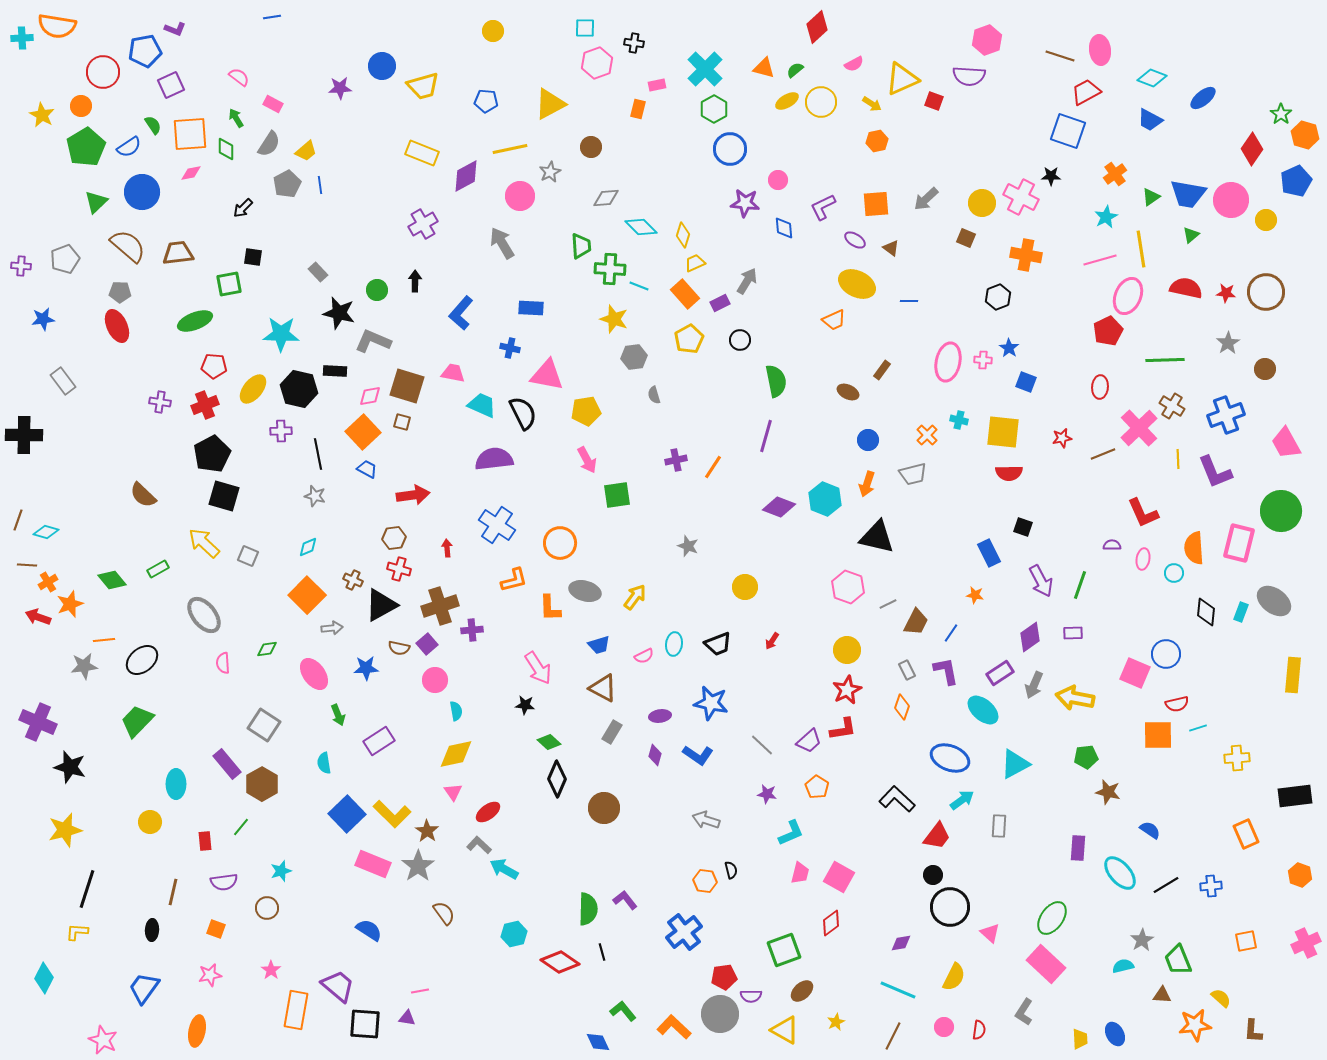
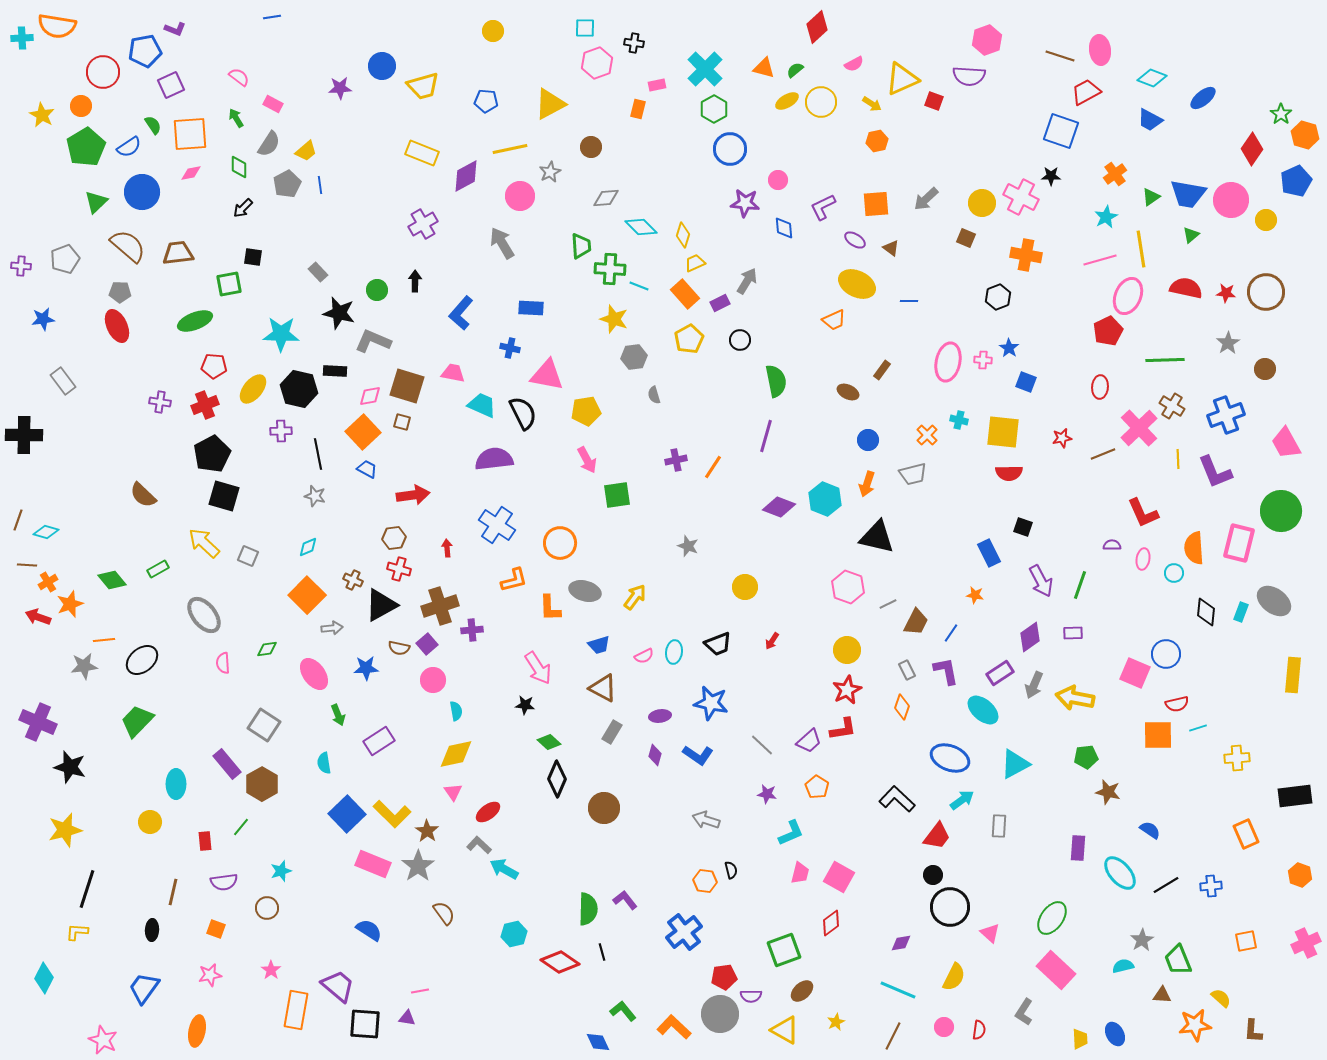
blue square at (1068, 131): moved 7 px left
green diamond at (226, 149): moved 13 px right, 18 px down
cyan ellipse at (674, 644): moved 8 px down
pink circle at (435, 680): moved 2 px left
pink rectangle at (1046, 964): moved 10 px right, 6 px down
